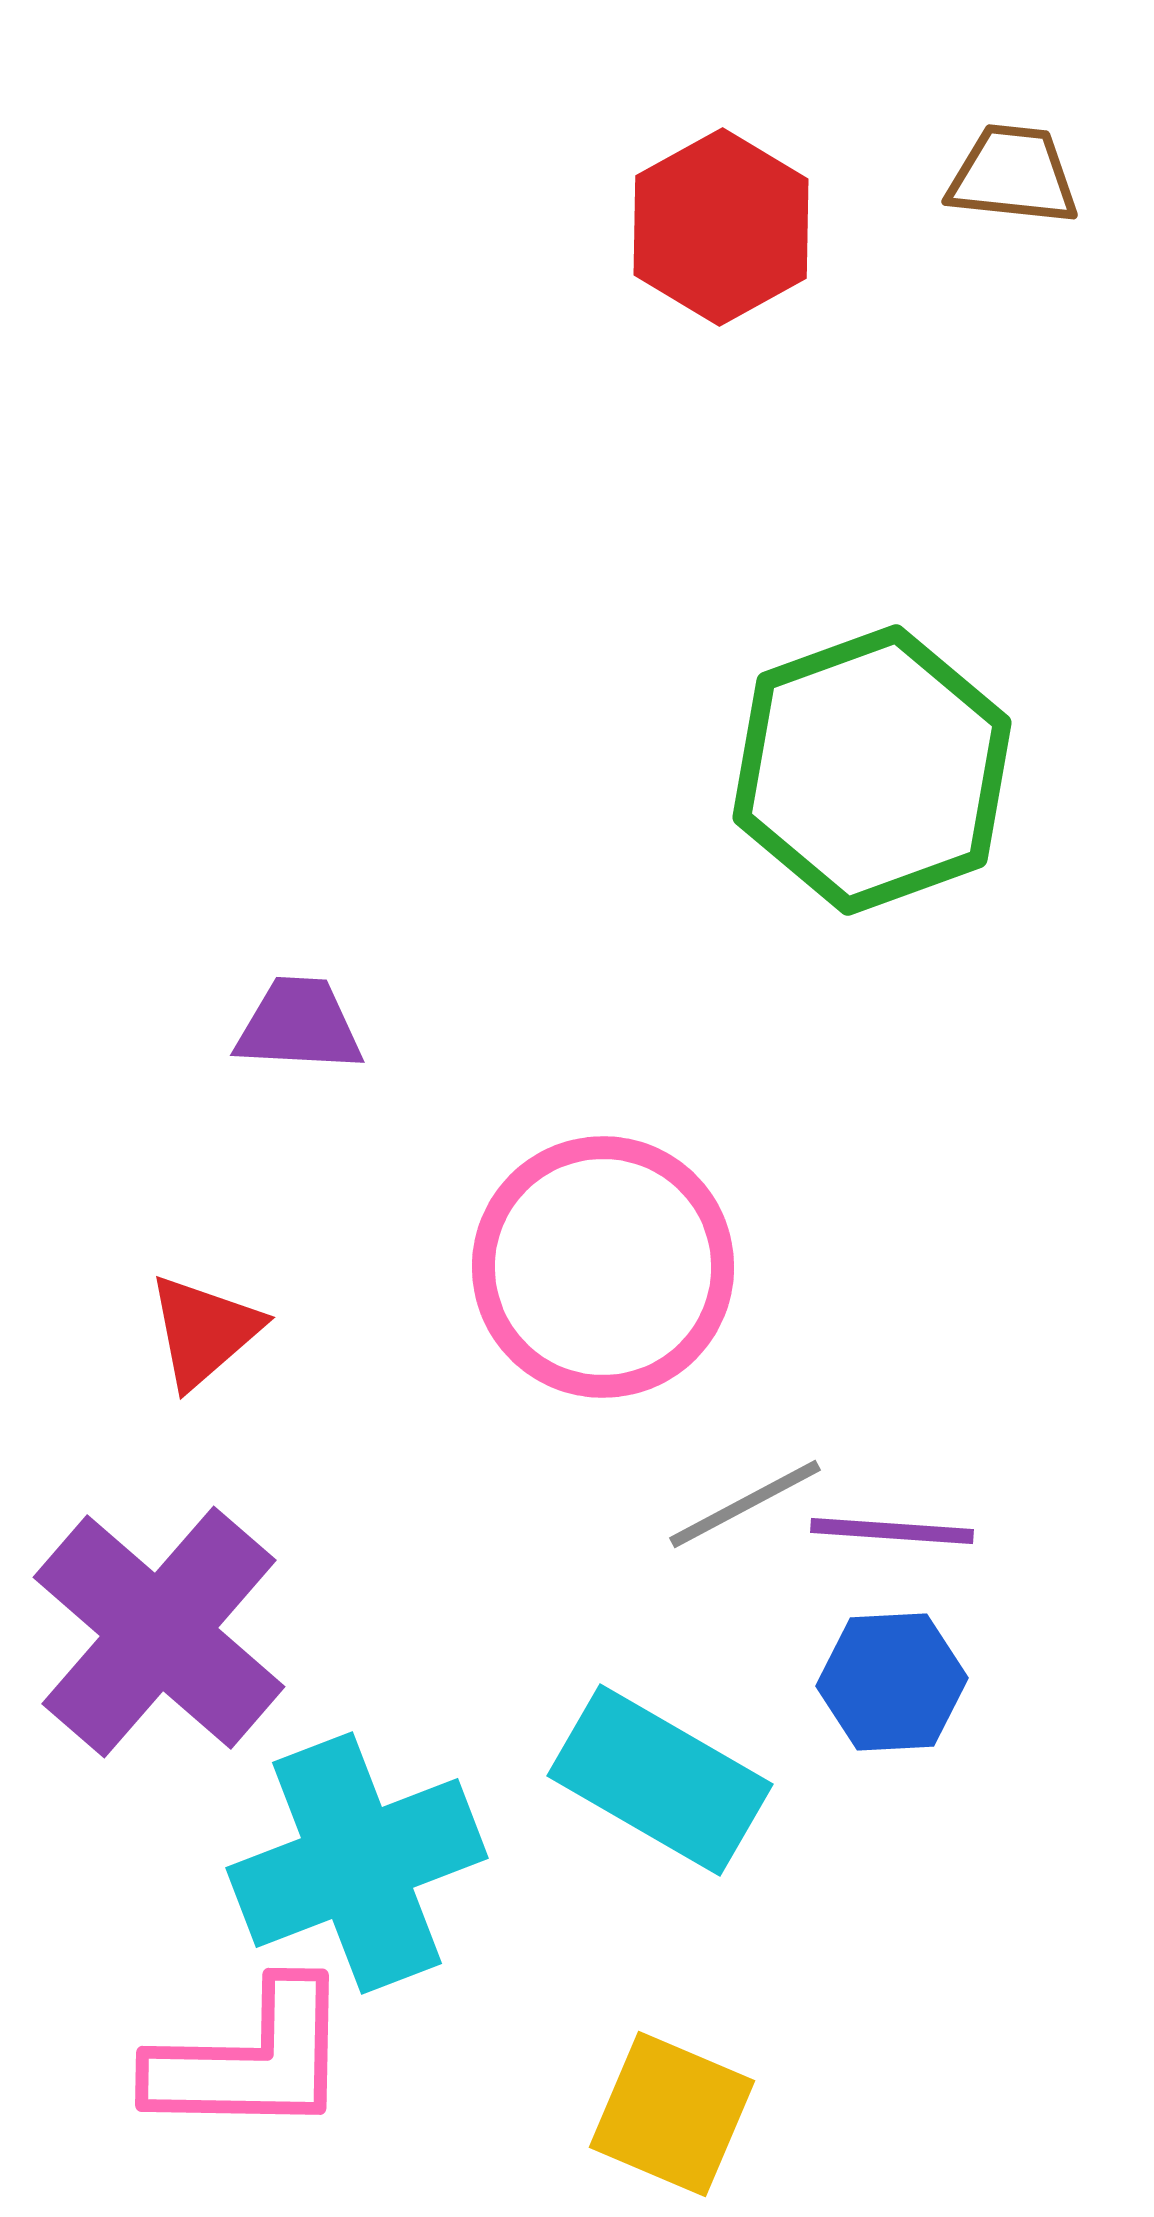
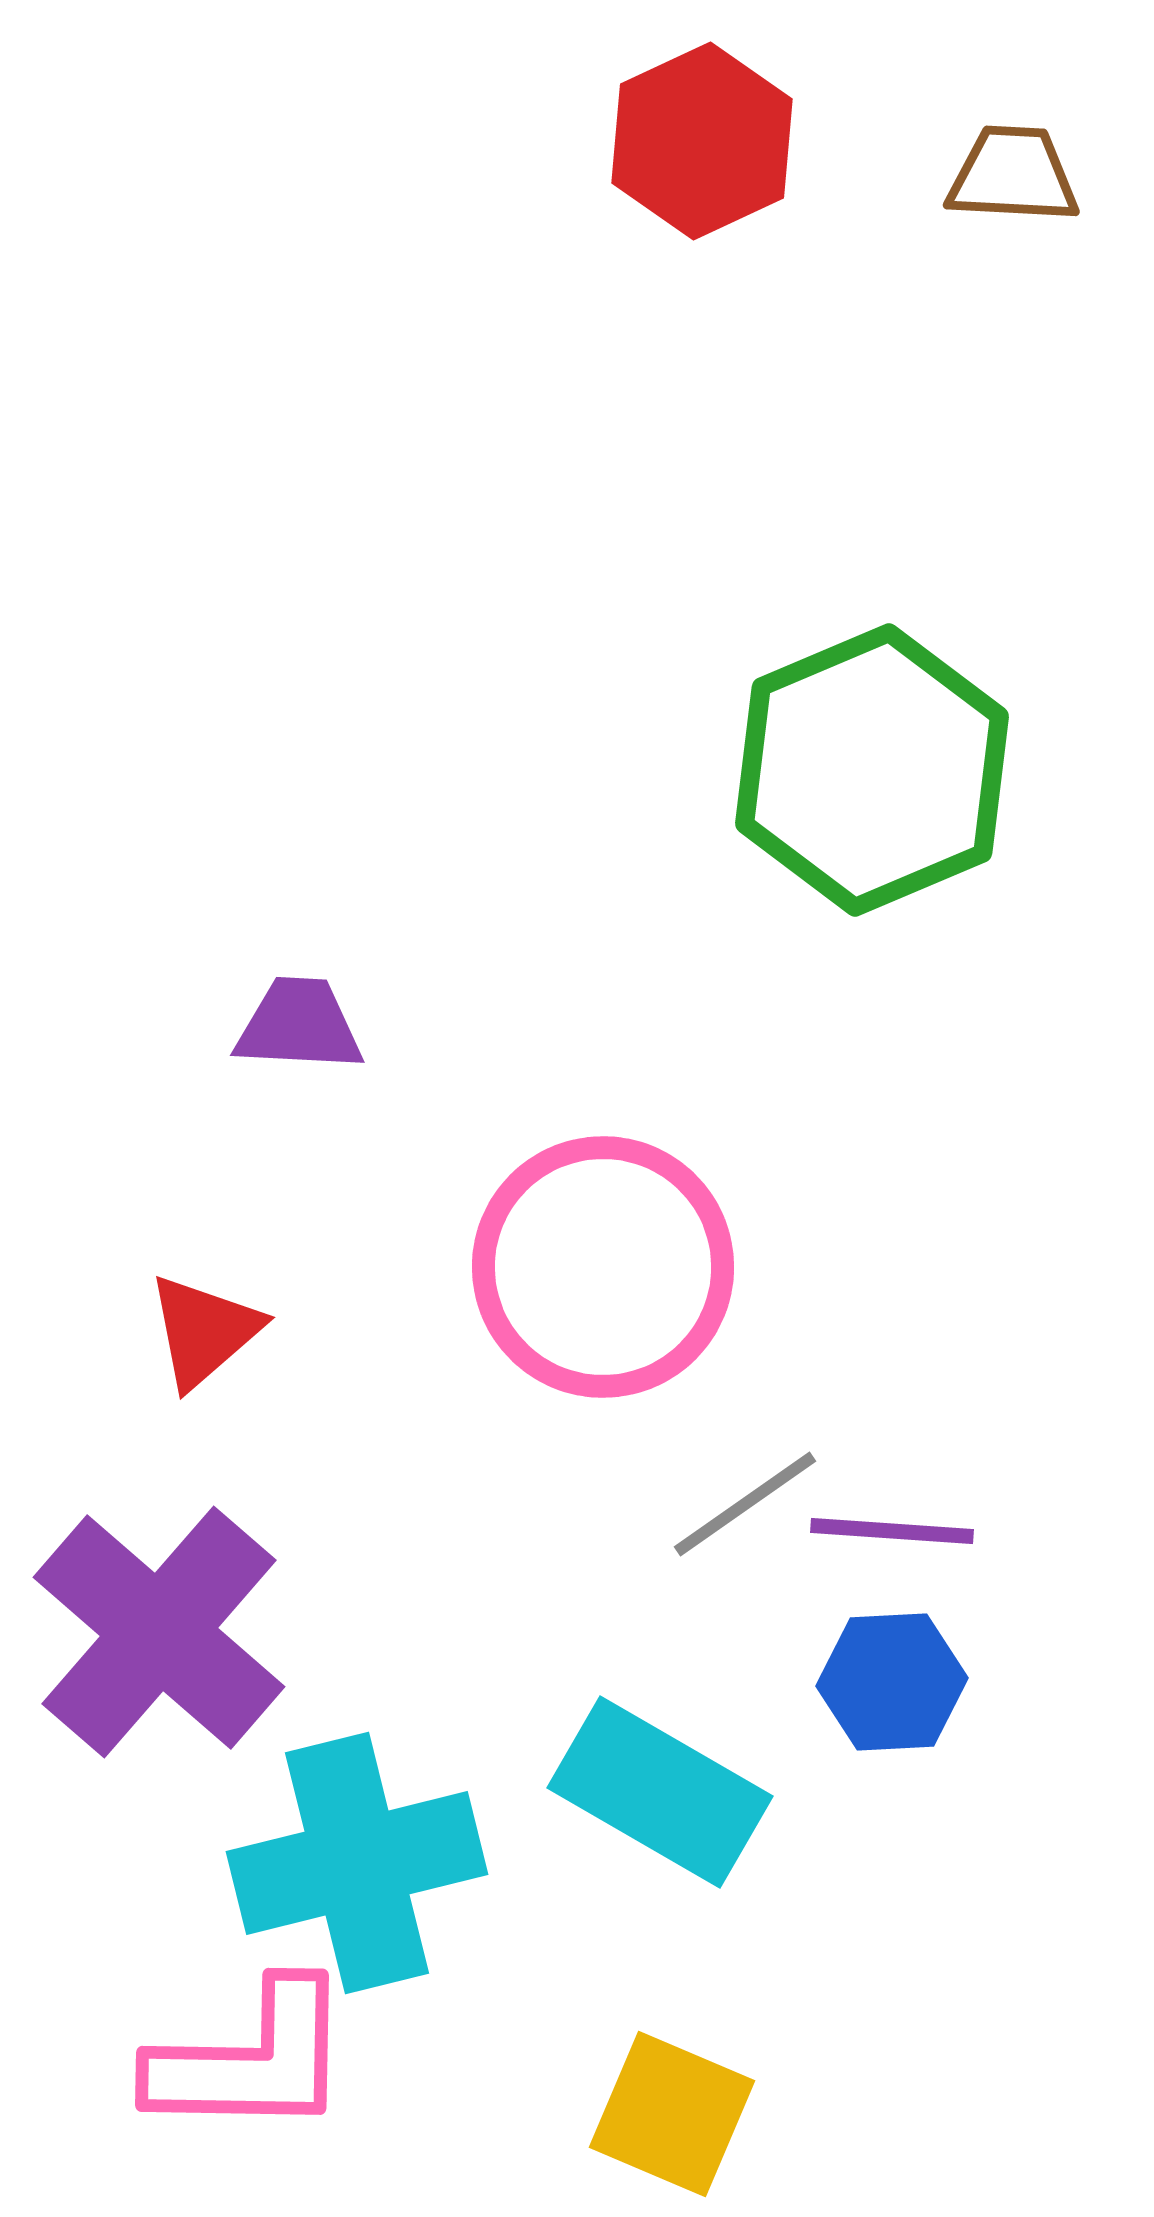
brown trapezoid: rotated 3 degrees counterclockwise
red hexagon: moved 19 px left, 86 px up; rotated 4 degrees clockwise
green hexagon: rotated 3 degrees counterclockwise
gray line: rotated 7 degrees counterclockwise
cyan rectangle: moved 12 px down
cyan cross: rotated 7 degrees clockwise
